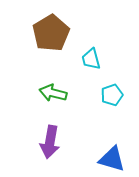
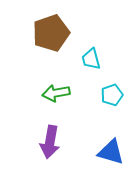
brown pentagon: rotated 12 degrees clockwise
green arrow: moved 3 px right; rotated 24 degrees counterclockwise
blue triangle: moved 1 px left, 7 px up
